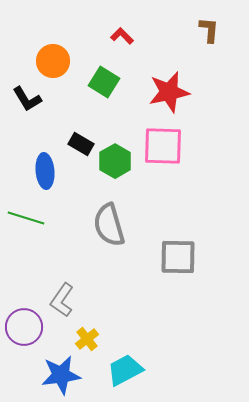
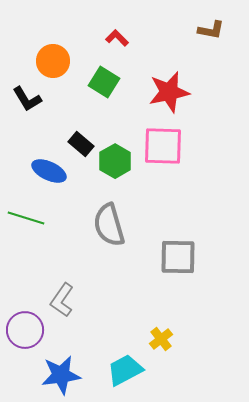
brown L-shape: moved 2 px right; rotated 96 degrees clockwise
red L-shape: moved 5 px left, 2 px down
black rectangle: rotated 10 degrees clockwise
blue ellipse: moved 4 px right; rotated 60 degrees counterclockwise
purple circle: moved 1 px right, 3 px down
yellow cross: moved 74 px right
